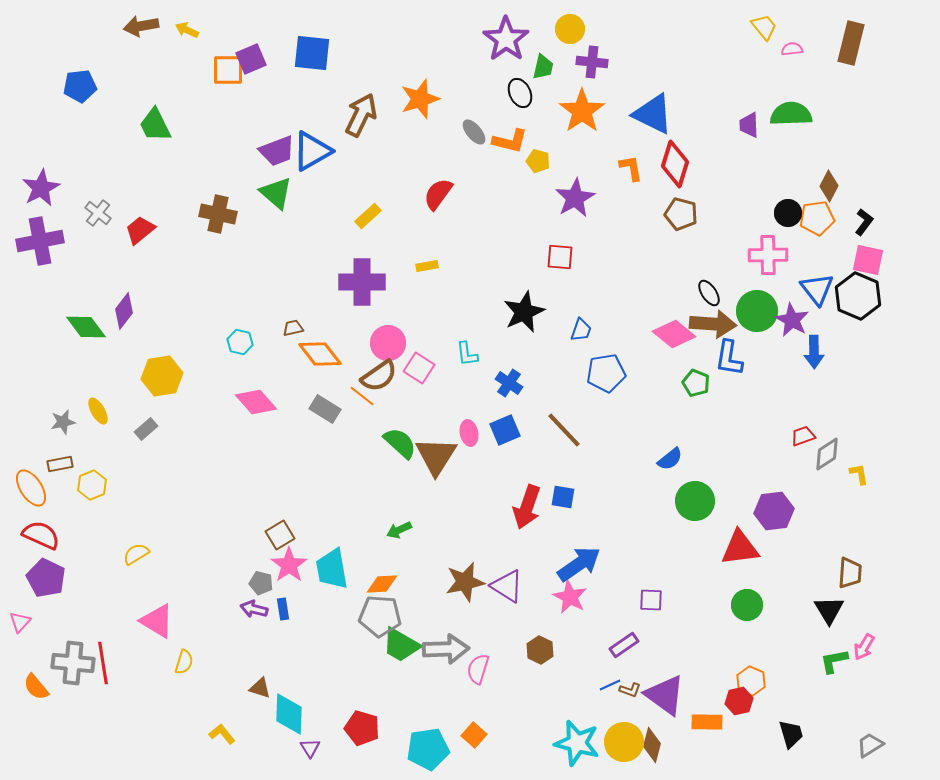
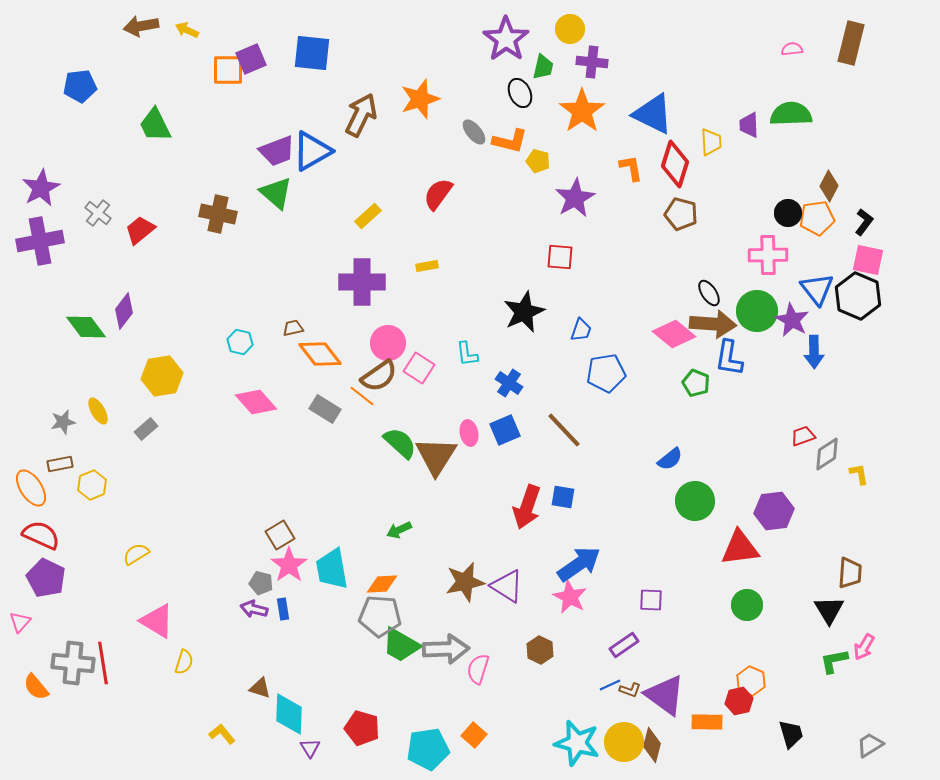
yellow trapezoid at (764, 27): moved 53 px left, 115 px down; rotated 36 degrees clockwise
